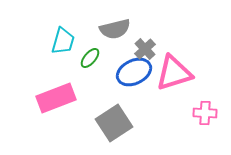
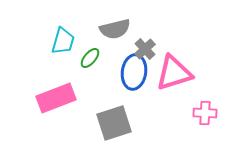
blue ellipse: rotated 56 degrees counterclockwise
gray square: rotated 15 degrees clockwise
